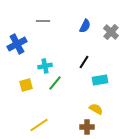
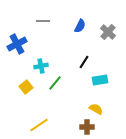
blue semicircle: moved 5 px left
gray cross: moved 3 px left
cyan cross: moved 4 px left
yellow square: moved 2 px down; rotated 24 degrees counterclockwise
